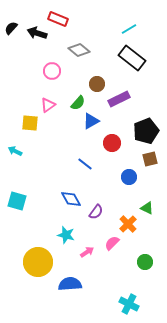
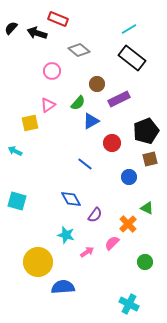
yellow square: rotated 18 degrees counterclockwise
purple semicircle: moved 1 px left, 3 px down
blue semicircle: moved 7 px left, 3 px down
